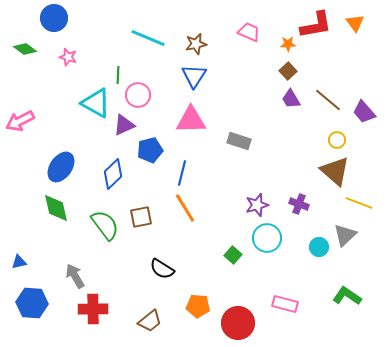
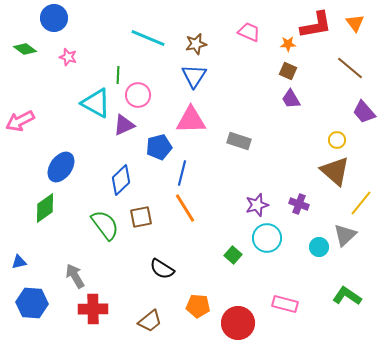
brown square at (288, 71): rotated 24 degrees counterclockwise
brown line at (328, 100): moved 22 px right, 32 px up
blue pentagon at (150, 150): moved 9 px right, 3 px up
blue diamond at (113, 174): moved 8 px right, 6 px down
yellow line at (359, 203): moved 2 px right; rotated 72 degrees counterclockwise
green diamond at (56, 208): moved 11 px left; rotated 68 degrees clockwise
